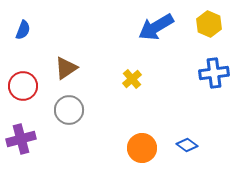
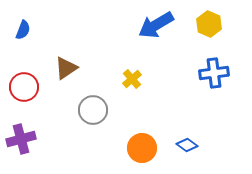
blue arrow: moved 2 px up
red circle: moved 1 px right, 1 px down
gray circle: moved 24 px right
